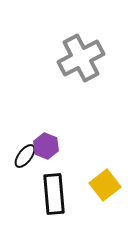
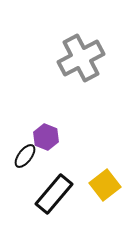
purple hexagon: moved 9 px up
black rectangle: rotated 45 degrees clockwise
